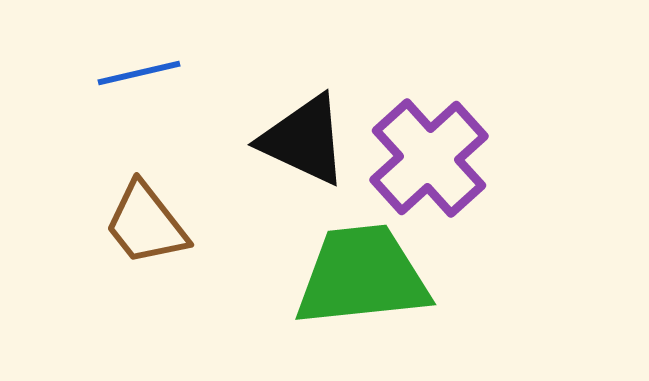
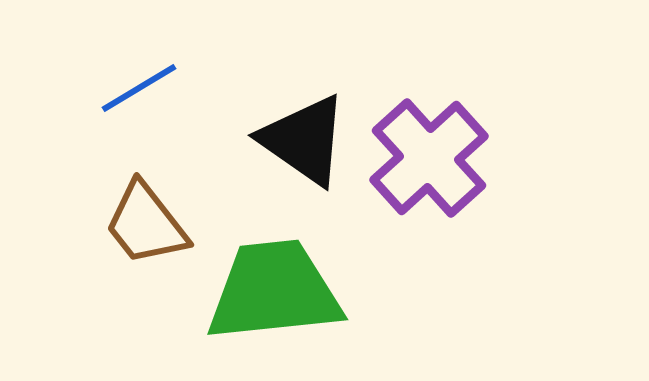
blue line: moved 15 px down; rotated 18 degrees counterclockwise
black triangle: rotated 10 degrees clockwise
green trapezoid: moved 88 px left, 15 px down
